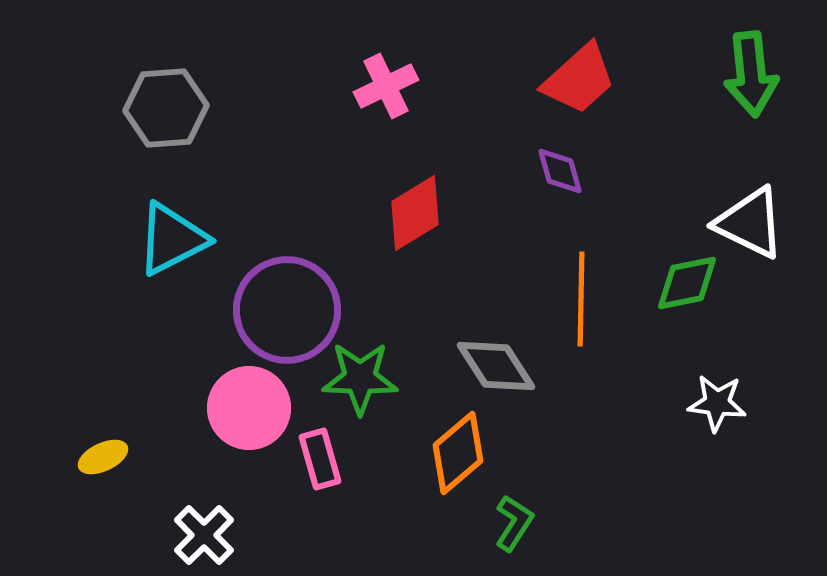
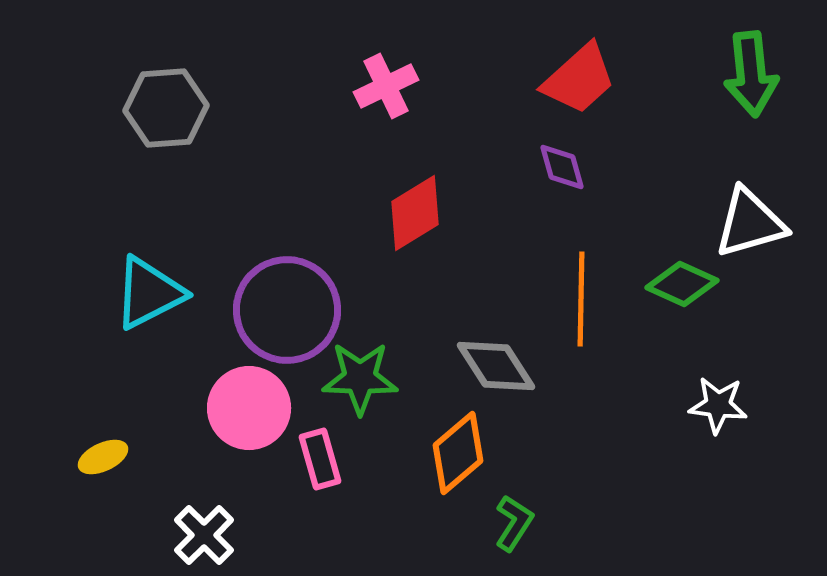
purple diamond: moved 2 px right, 4 px up
white triangle: rotated 42 degrees counterclockwise
cyan triangle: moved 23 px left, 54 px down
green diamond: moved 5 px left, 1 px down; rotated 36 degrees clockwise
white star: moved 1 px right, 2 px down
